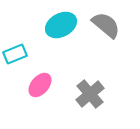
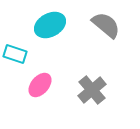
cyan ellipse: moved 11 px left
cyan rectangle: rotated 40 degrees clockwise
gray cross: moved 2 px right, 4 px up
